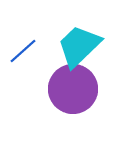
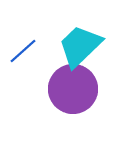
cyan trapezoid: moved 1 px right
